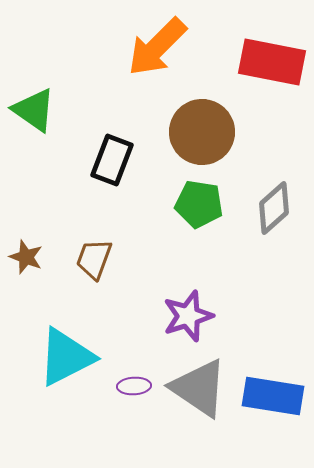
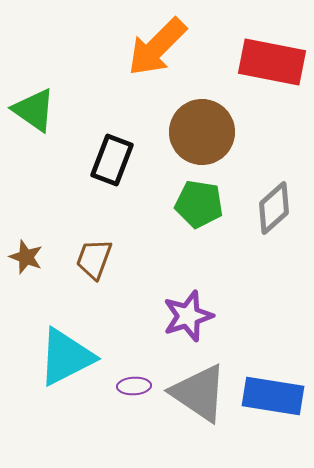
gray triangle: moved 5 px down
